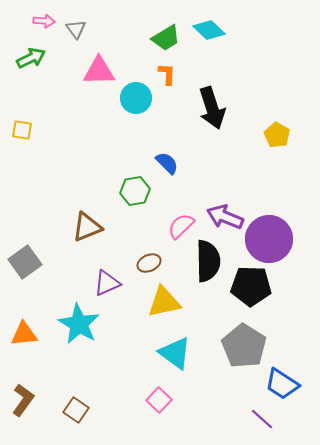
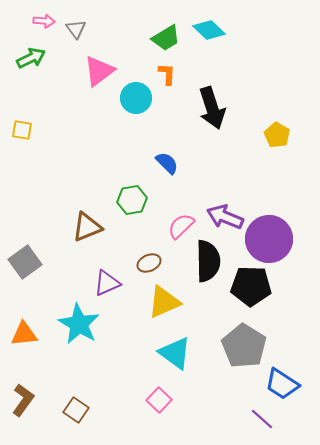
pink triangle: rotated 36 degrees counterclockwise
green hexagon: moved 3 px left, 9 px down
yellow triangle: rotated 12 degrees counterclockwise
